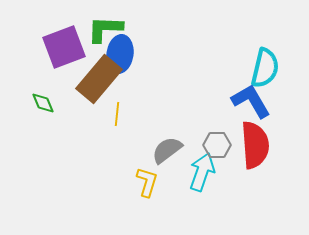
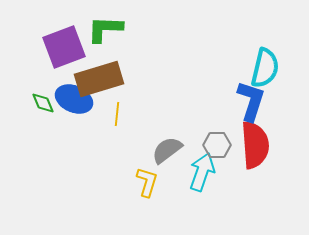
blue ellipse: moved 46 px left, 45 px down; rotated 75 degrees counterclockwise
brown rectangle: rotated 33 degrees clockwise
blue L-shape: rotated 48 degrees clockwise
